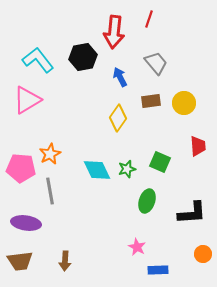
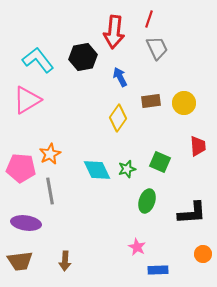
gray trapezoid: moved 1 px right, 15 px up; rotated 15 degrees clockwise
